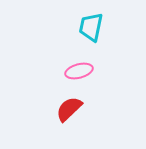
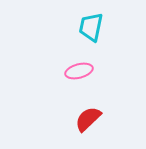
red semicircle: moved 19 px right, 10 px down
